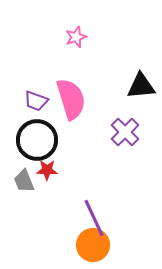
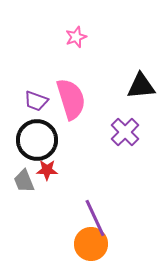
purple line: moved 1 px right
orange circle: moved 2 px left, 1 px up
